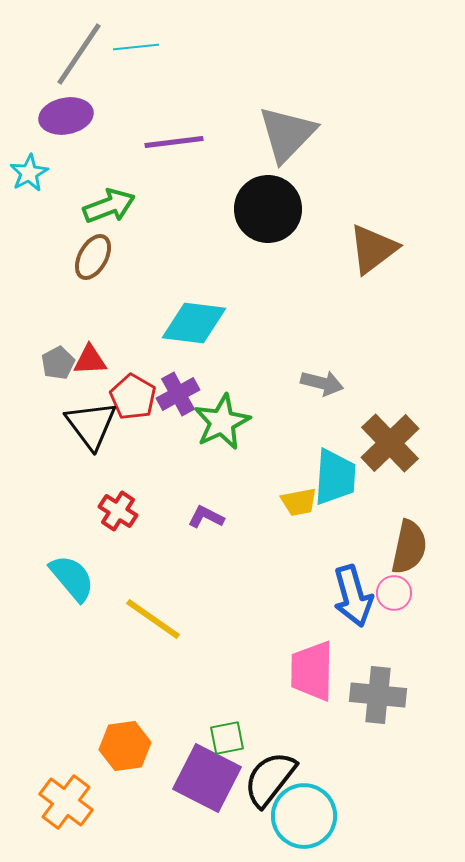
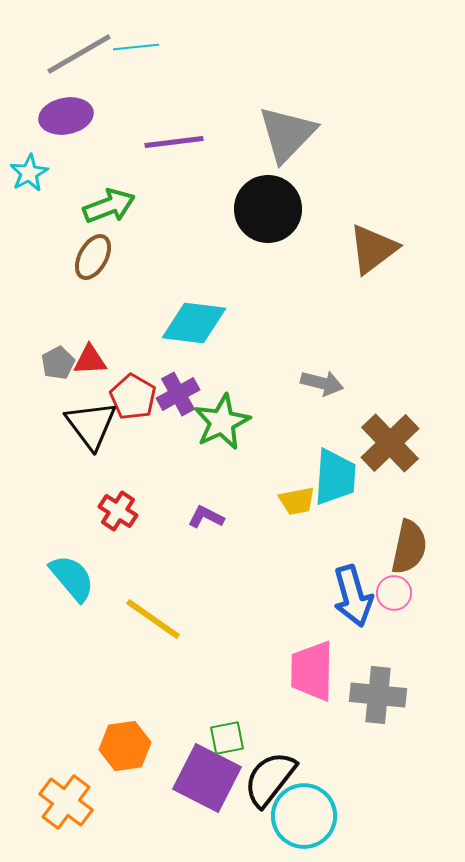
gray line: rotated 26 degrees clockwise
yellow trapezoid: moved 2 px left, 1 px up
